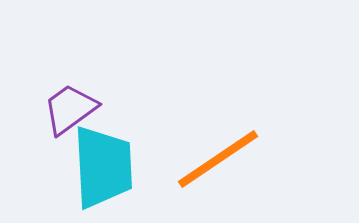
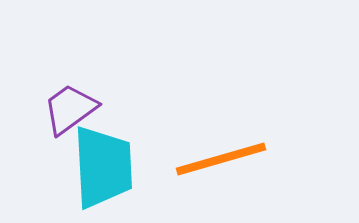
orange line: moved 3 px right; rotated 18 degrees clockwise
